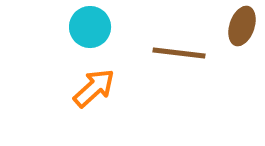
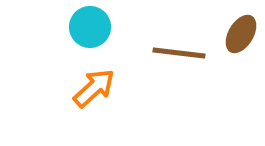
brown ellipse: moved 1 px left, 8 px down; rotated 12 degrees clockwise
